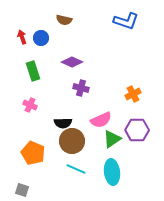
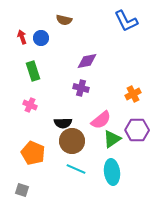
blue L-shape: rotated 45 degrees clockwise
purple diamond: moved 15 px right, 1 px up; rotated 35 degrees counterclockwise
pink semicircle: rotated 15 degrees counterclockwise
